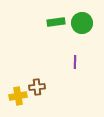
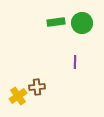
yellow cross: rotated 24 degrees counterclockwise
